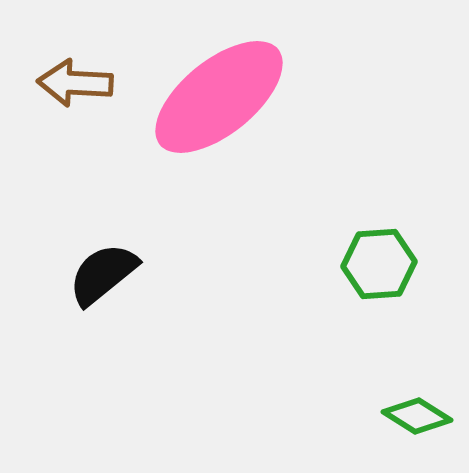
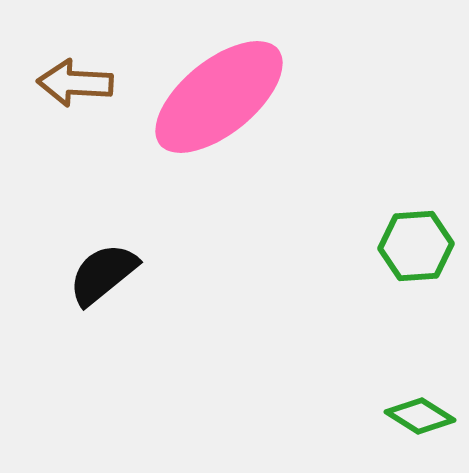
green hexagon: moved 37 px right, 18 px up
green diamond: moved 3 px right
